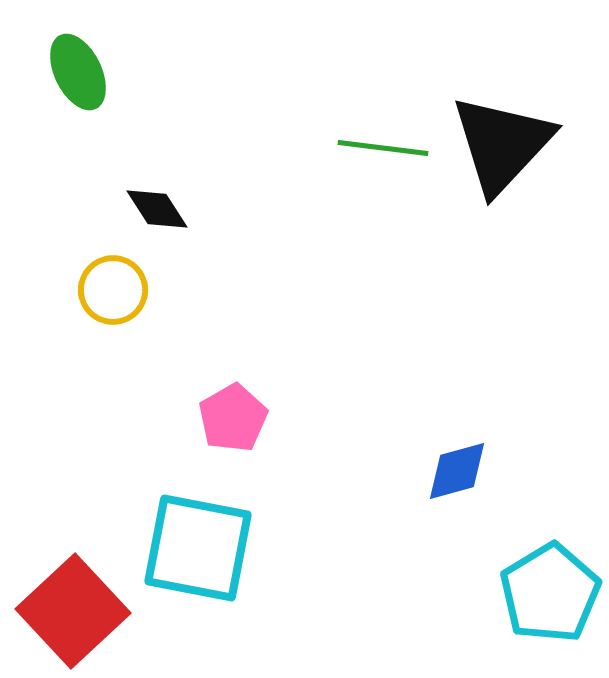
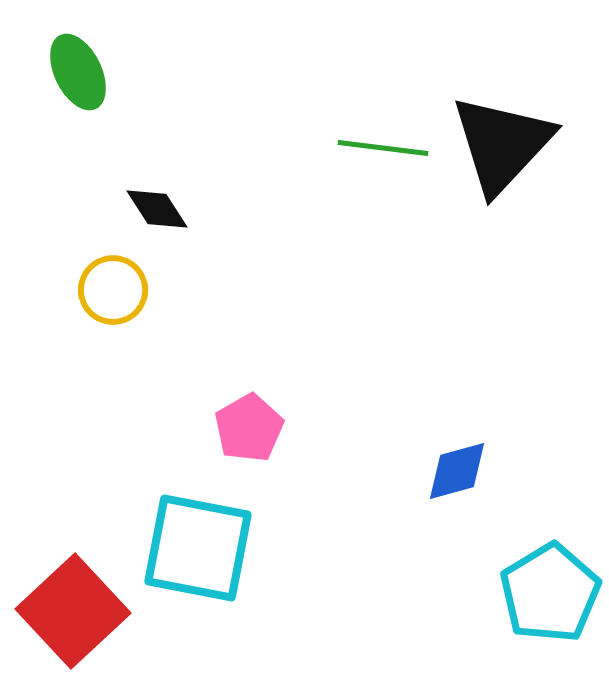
pink pentagon: moved 16 px right, 10 px down
